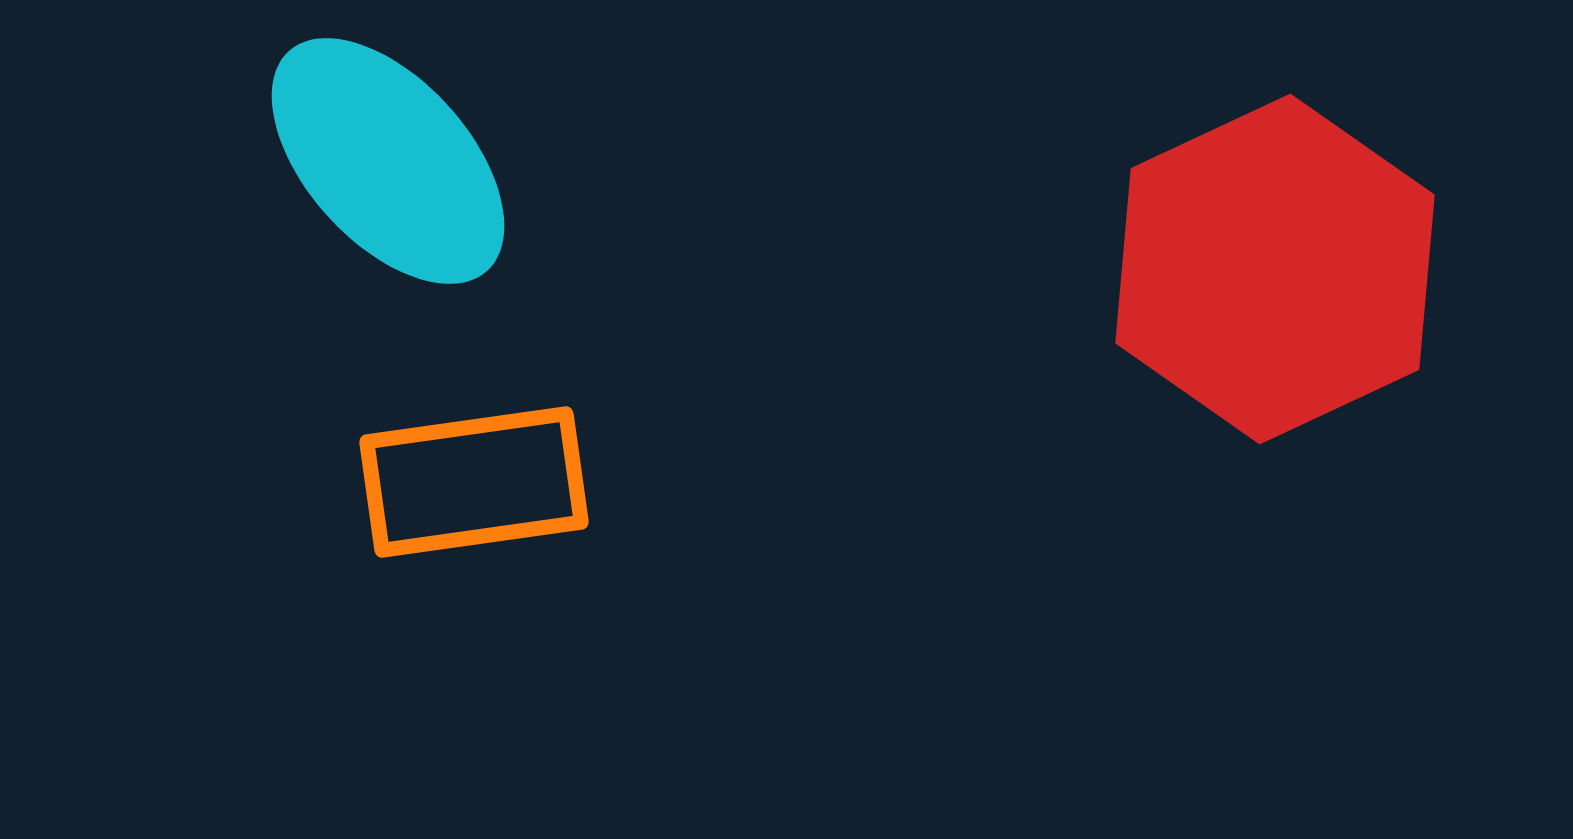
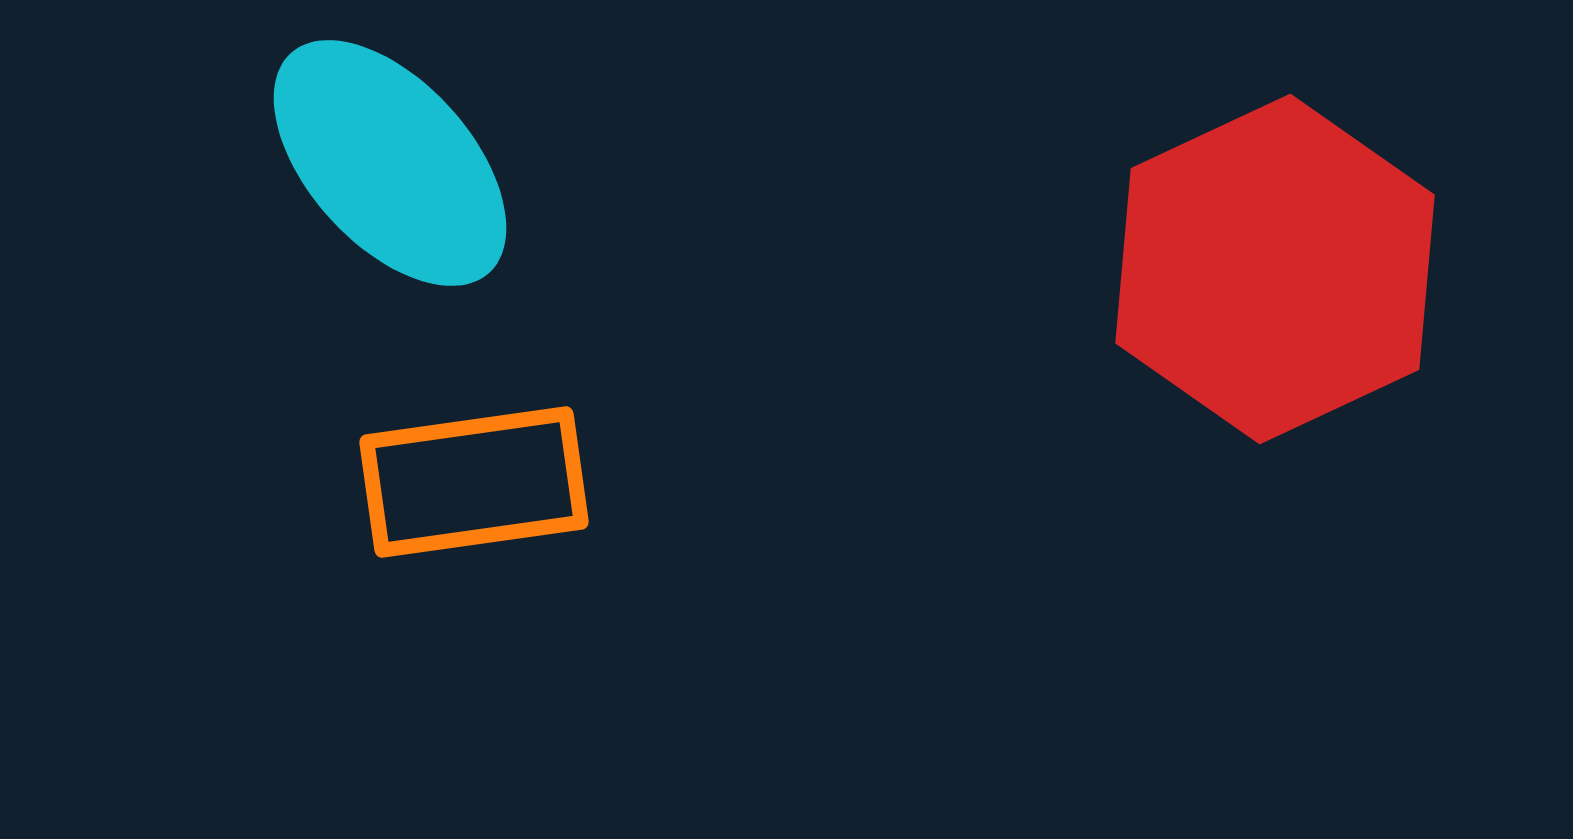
cyan ellipse: moved 2 px right, 2 px down
